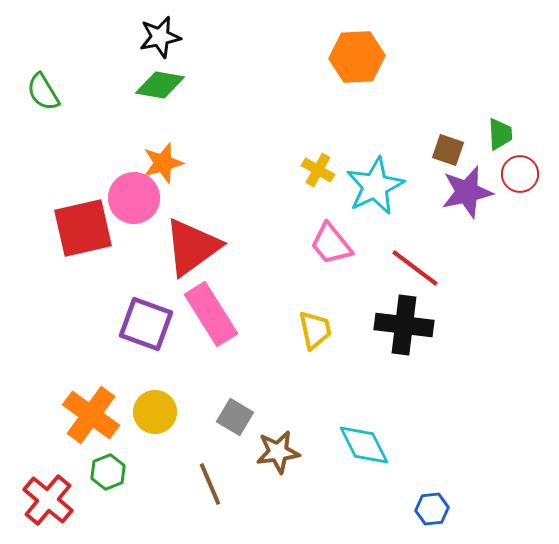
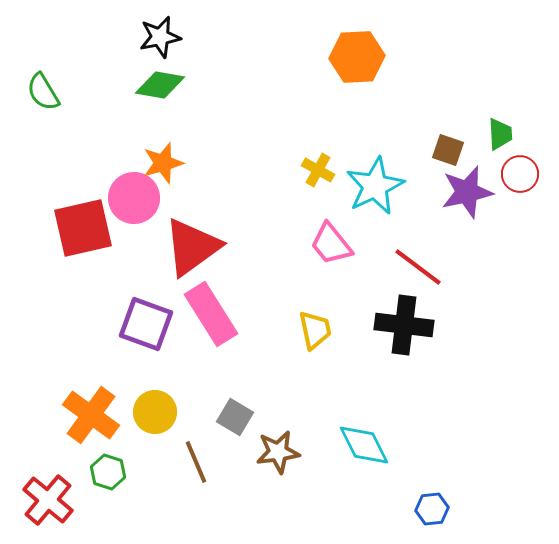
red line: moved 3 px right, 1 px up
green hexagon: rotated 20 degrees counterclockwise
brown line: moved 14 px left, 22 px up
